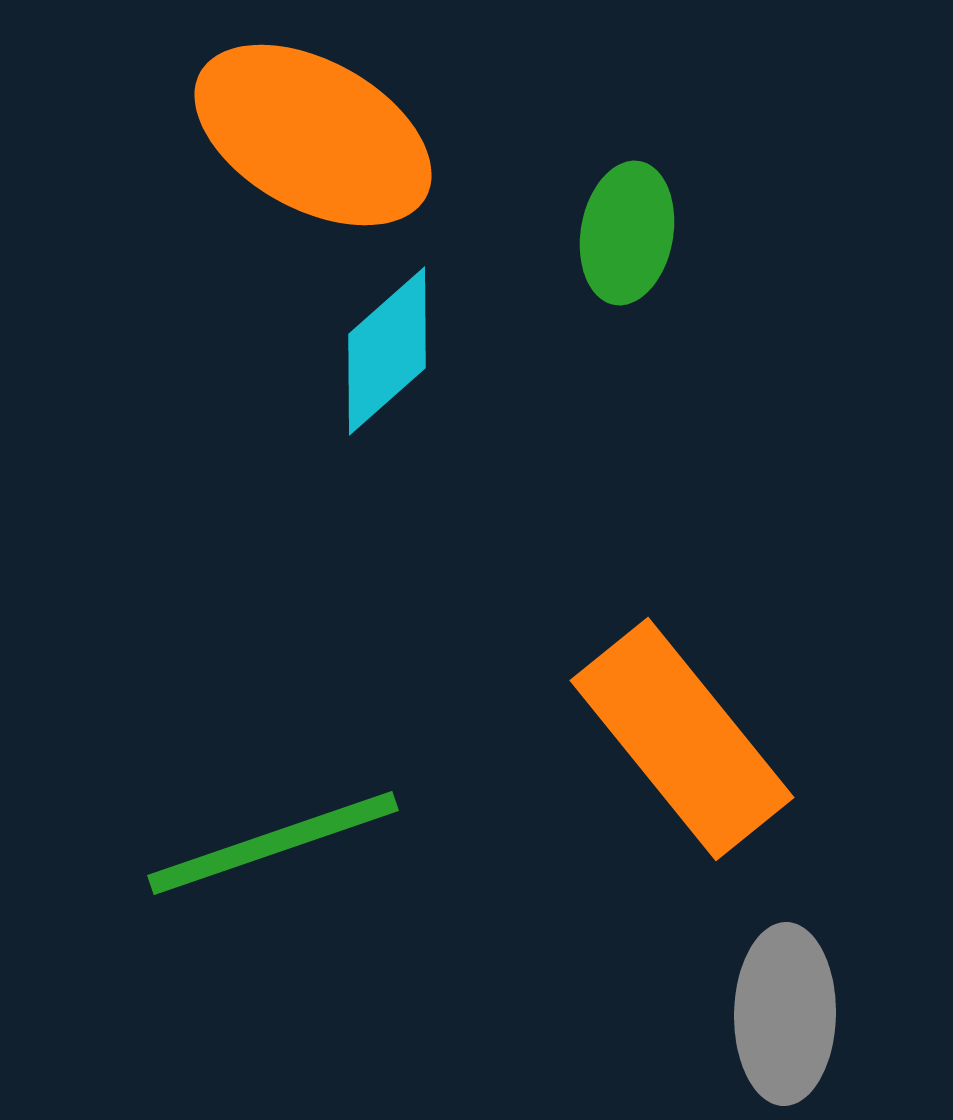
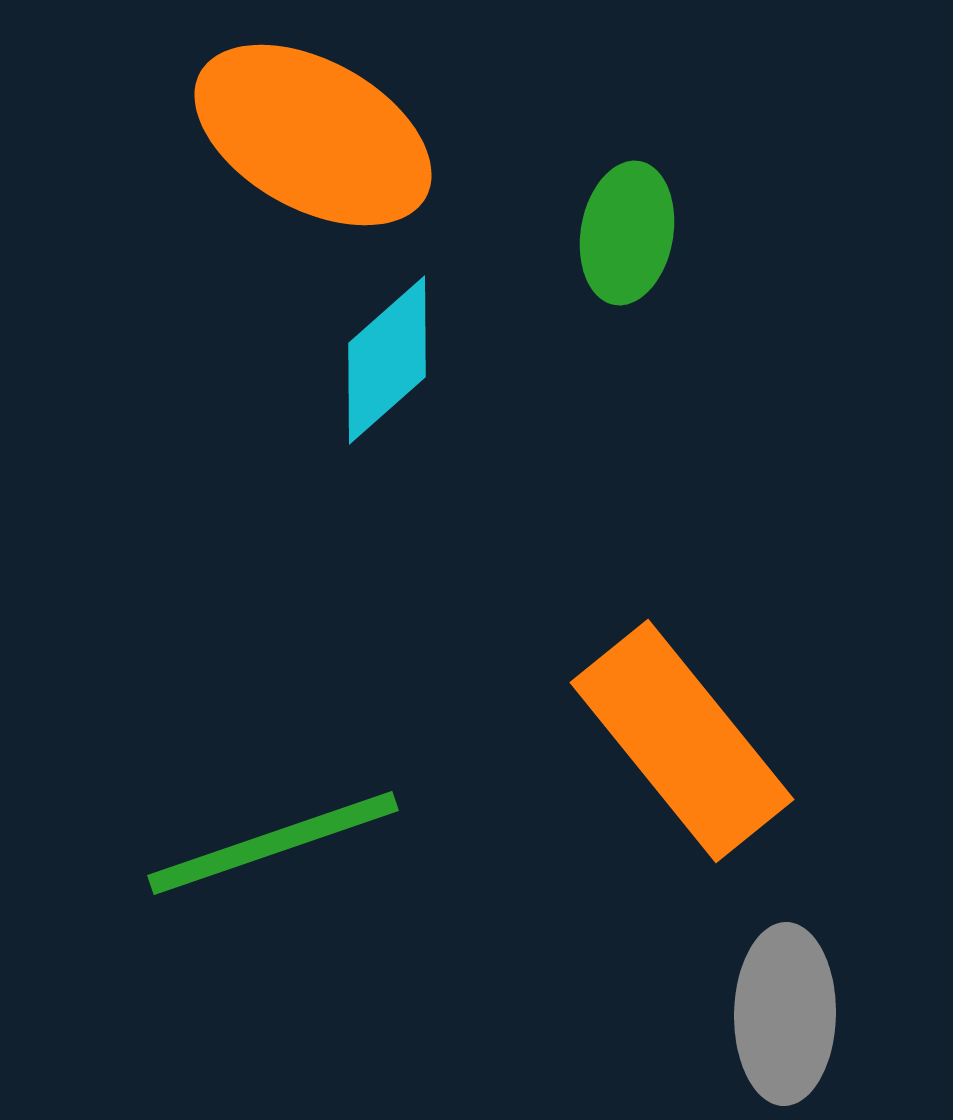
cyan diamond: moved 9 px down
orange rectangle: moved 2 px down
